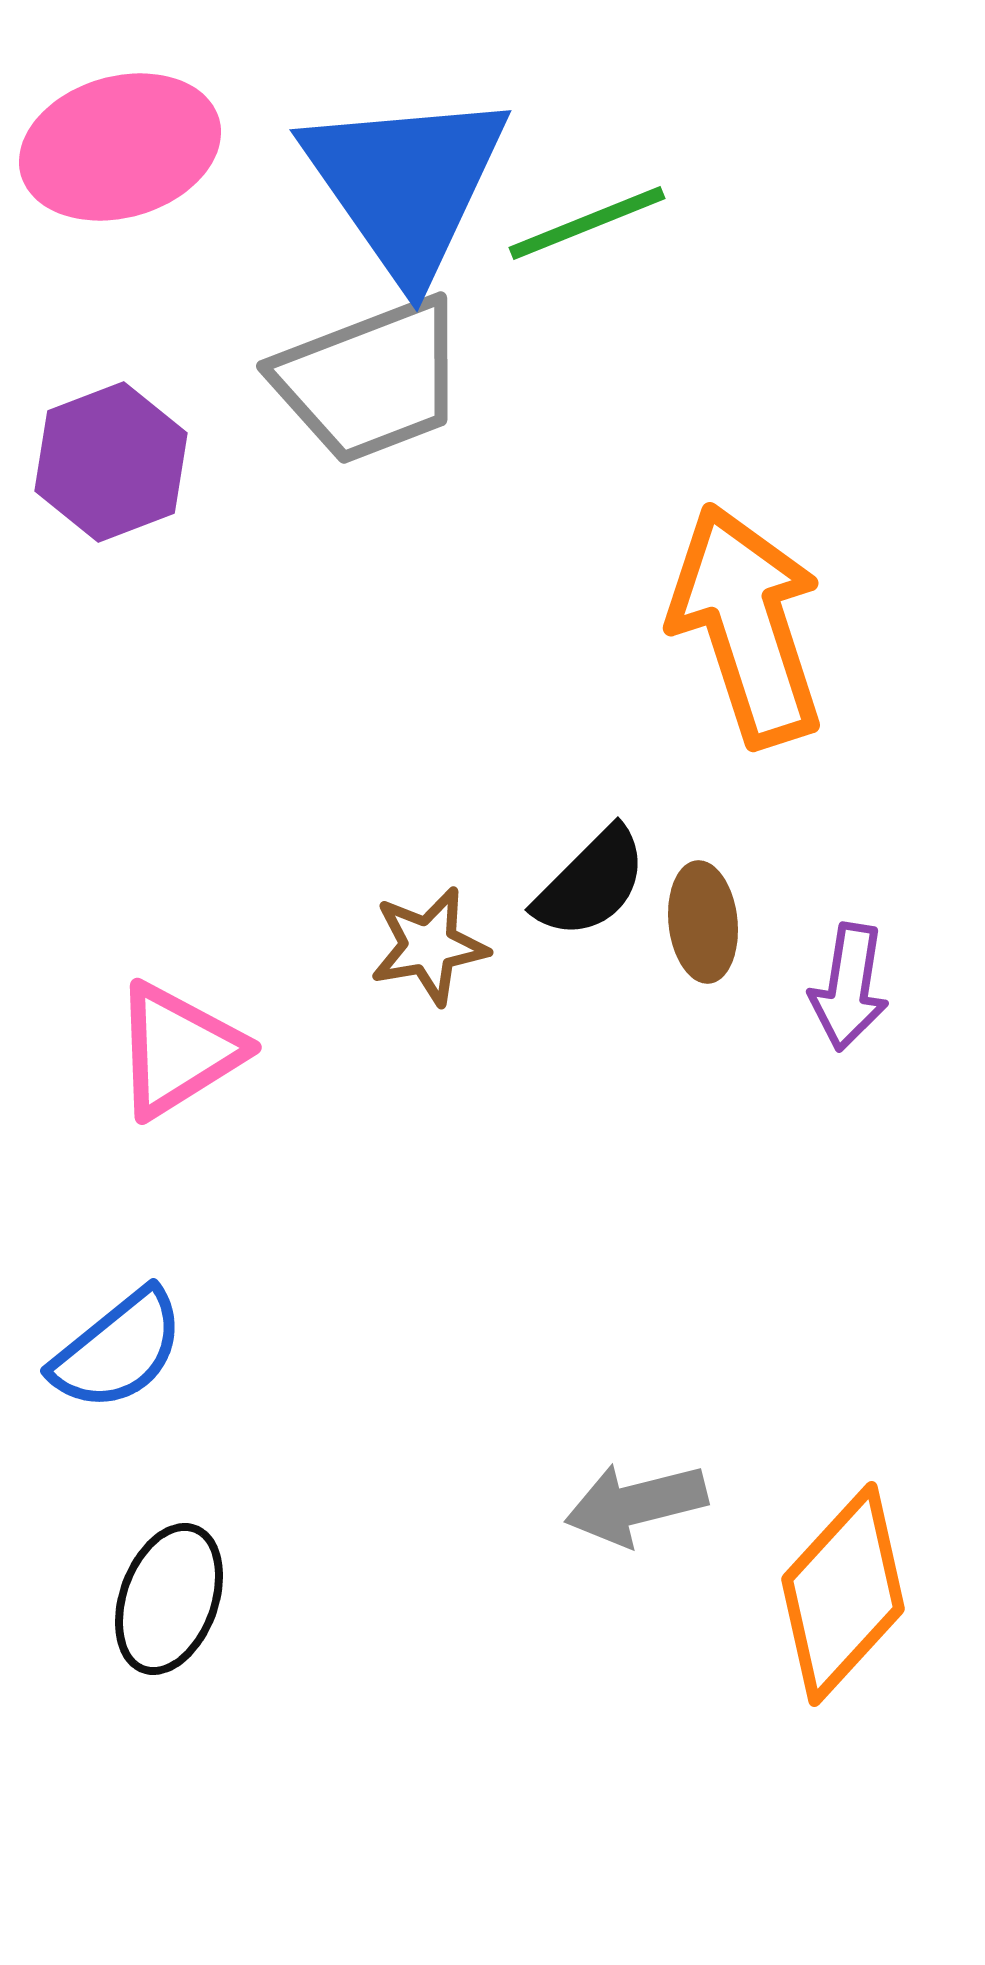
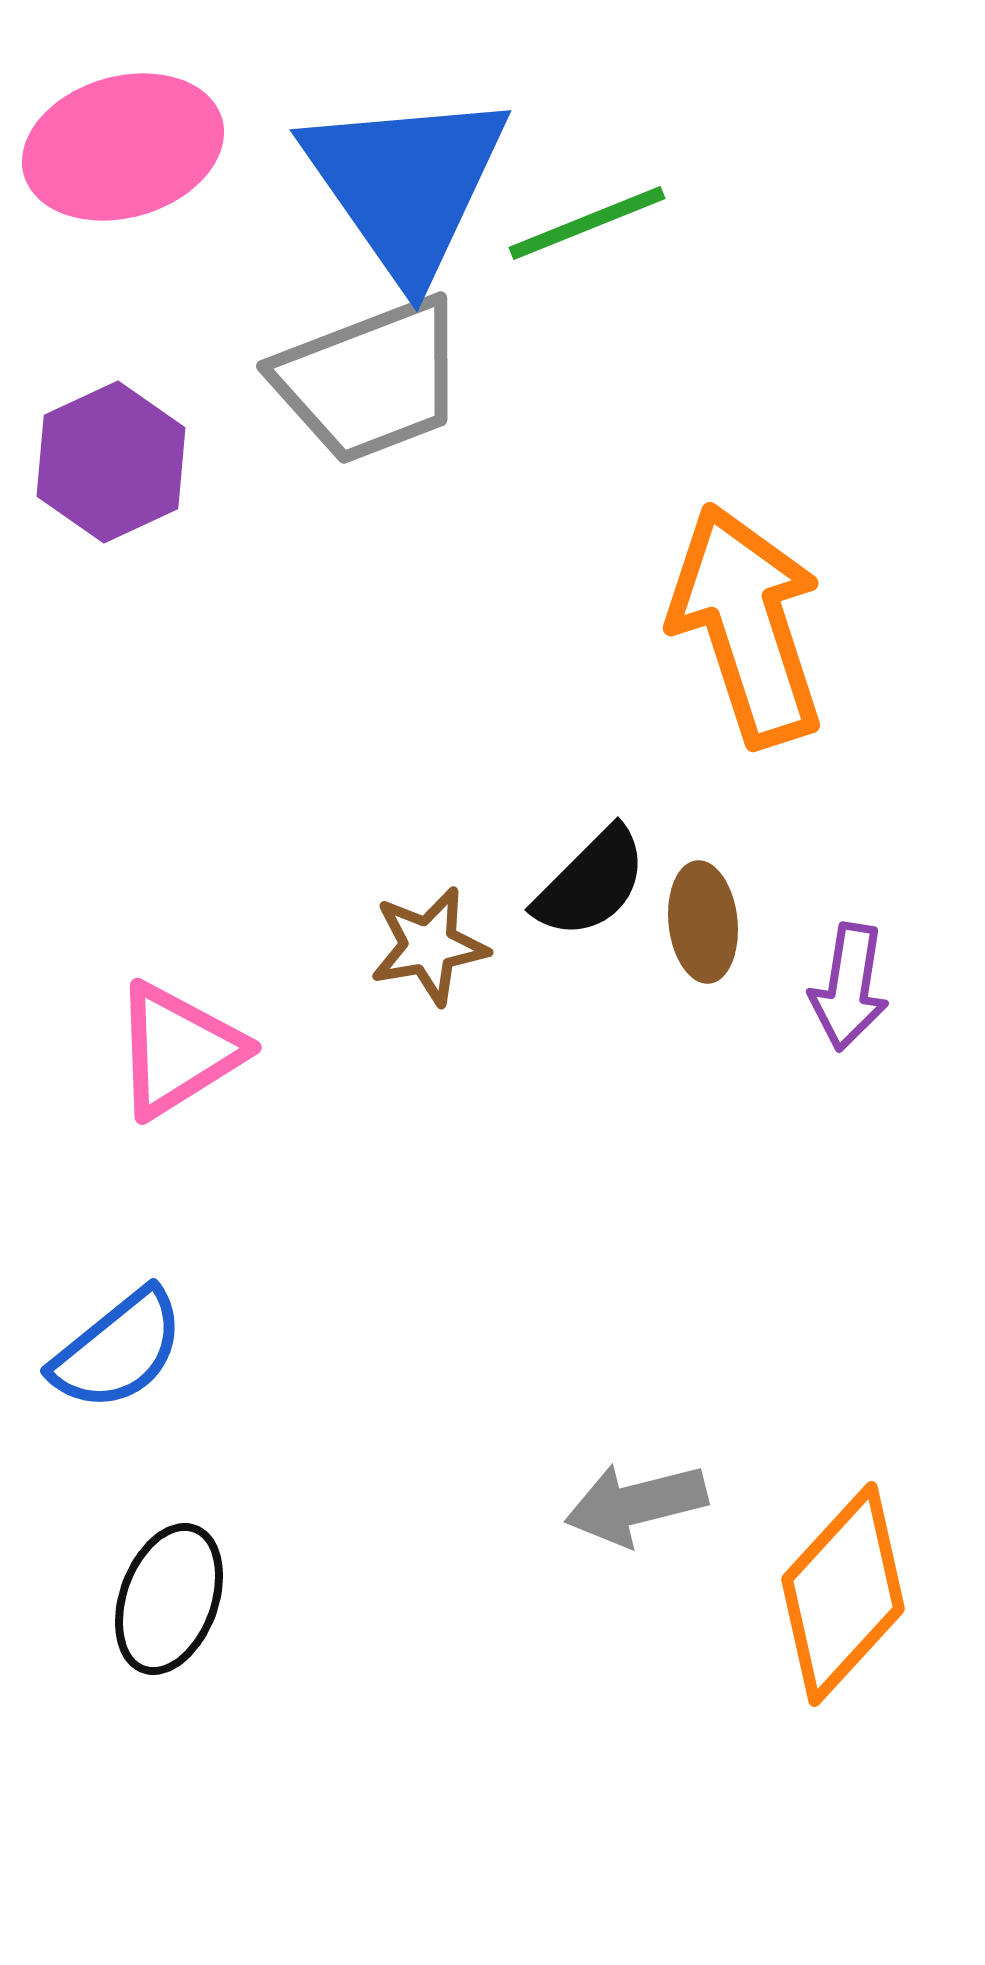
pink ellipse: moved 3 px right
purple hexagon: rotated 4 degrees counterclockwise
